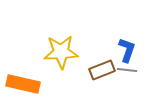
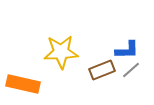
blue L-shape: rotated 70 degrees clockwise
gray line: moved 4 px right; rotated 48 degrees counterclockwise
